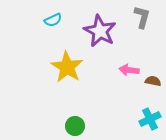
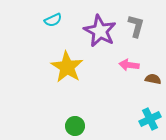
gray L-shape: moved 6 px left, 9 px down
pink arrow: moved 5 px up
brown semicircle: moved 2 px up
